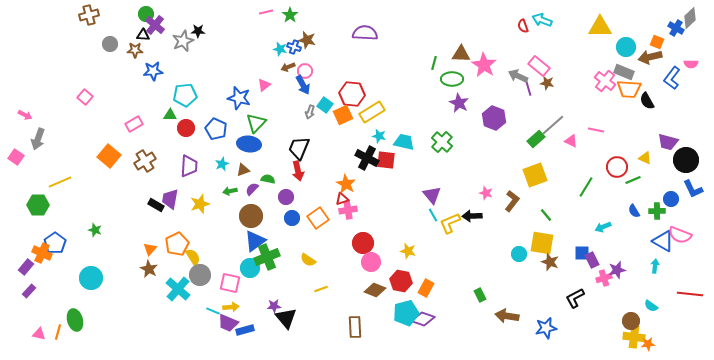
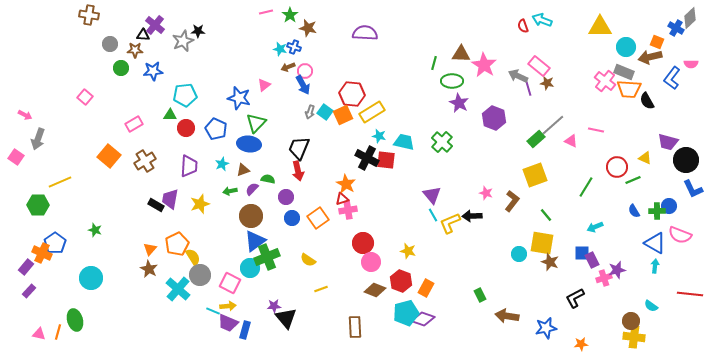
green circle at (146, 14): moved 25 px left, 54 px down
brown cross at (89, 15): rotated 24 degrees clockwise
brown star at (307, 40): moved 1 px right, 12 px up
green ellipse at (452, 79): moved 2 px down
cyan square at (325, 105): moved 7 px down
blue circle at (671, 199): moved 2 px left, 7 px down
cyan arrow at (603, 227): moved 8 px left
blue triangle at (663, 241): moved 8 px left, 2 px down
red hexagon at (401, 281): rotated 10 degrees clockwise
pink square at (230, 283): rotated 15 degrees clockwise
yellow arrow at (231, 307): moved 3 px left, 1 px up
blue rectangle at (245, 330): rotated 60 degrees counterclockwise
orange star at (648, 344): moved 67 px left
